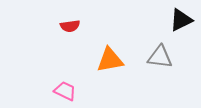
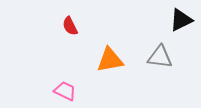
red semicircle: rotated 72 degrees clockwise
